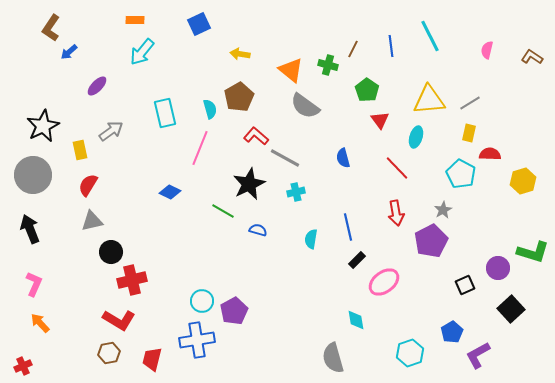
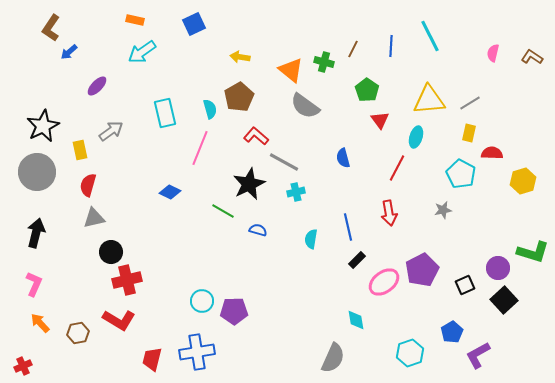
orange rectangle at (135, 20): rotated 12 degrees clockwise
blue square at (199, 24): moved 5 px left
blue line at (391, 46): rotated 10 degrees clockwise
pink semicircle at (487, 50): moved 6 px right, 3 px down
cyan arrow at (142, 52): rotated 16 degrees clockwise
yellow arrow at (240, 54): moved 3 px down
green cross at (328, 65): moved 4 px left, 3 px up
red semicircle at (490, 154): moved 2 px right, 1 px up
gray line at (285, 158): moved 1 px left, 4 px down
red line at (397, 168): rotated 72 degrees clockwise
gray circle at (33, 175): moved 4 px right, 3 px up
red semicircle at (88, 185): rotated 15 degrees counterclockwise
gray star at (443, 210): rotated 18 degrees clockwise
red arrow at (396, 213): moved 7 px left
gray triangle at (92, 221): moved 2 px right, 3 px up
black arrow at (30, 229): moved 6 px right, 4 px down; rotated 36 degrees clockwise
purple pentagon at (431, 241): moved 9 px left, 29 px down
red cross at (132, 280): moved 5 px left
black square at (511, 309): moved 7 px left, 9 px up
purple pentagon at (234, 311): rotated 28 degrees clockwise
blue cross at (197, 340): moved 12 px down
brown hexagon at (109, 353): moved 31 px left, 20 px up
gray semicircle at (333, 358): rotated 140 degrees counterclockwise
